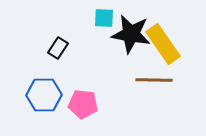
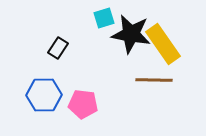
cyan square: rotated 20 degrees counterclockwise
